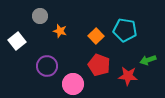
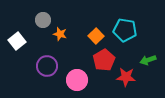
gray circle: moved 3 px right, 4 px down
orange star: moved 3 px down
red pentagon: moved 5 px right, 5 px up; rotated 20 degrees clockwise
red star: moved 2 px left, 1 px down
pink circle: moved 4 px right, 4 px up
